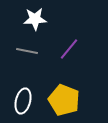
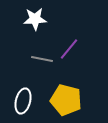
gray line: moved 15 px right, 8 px down
yellow pentagon: moved 2 px right; rotated 8 degrees counterclockwise
